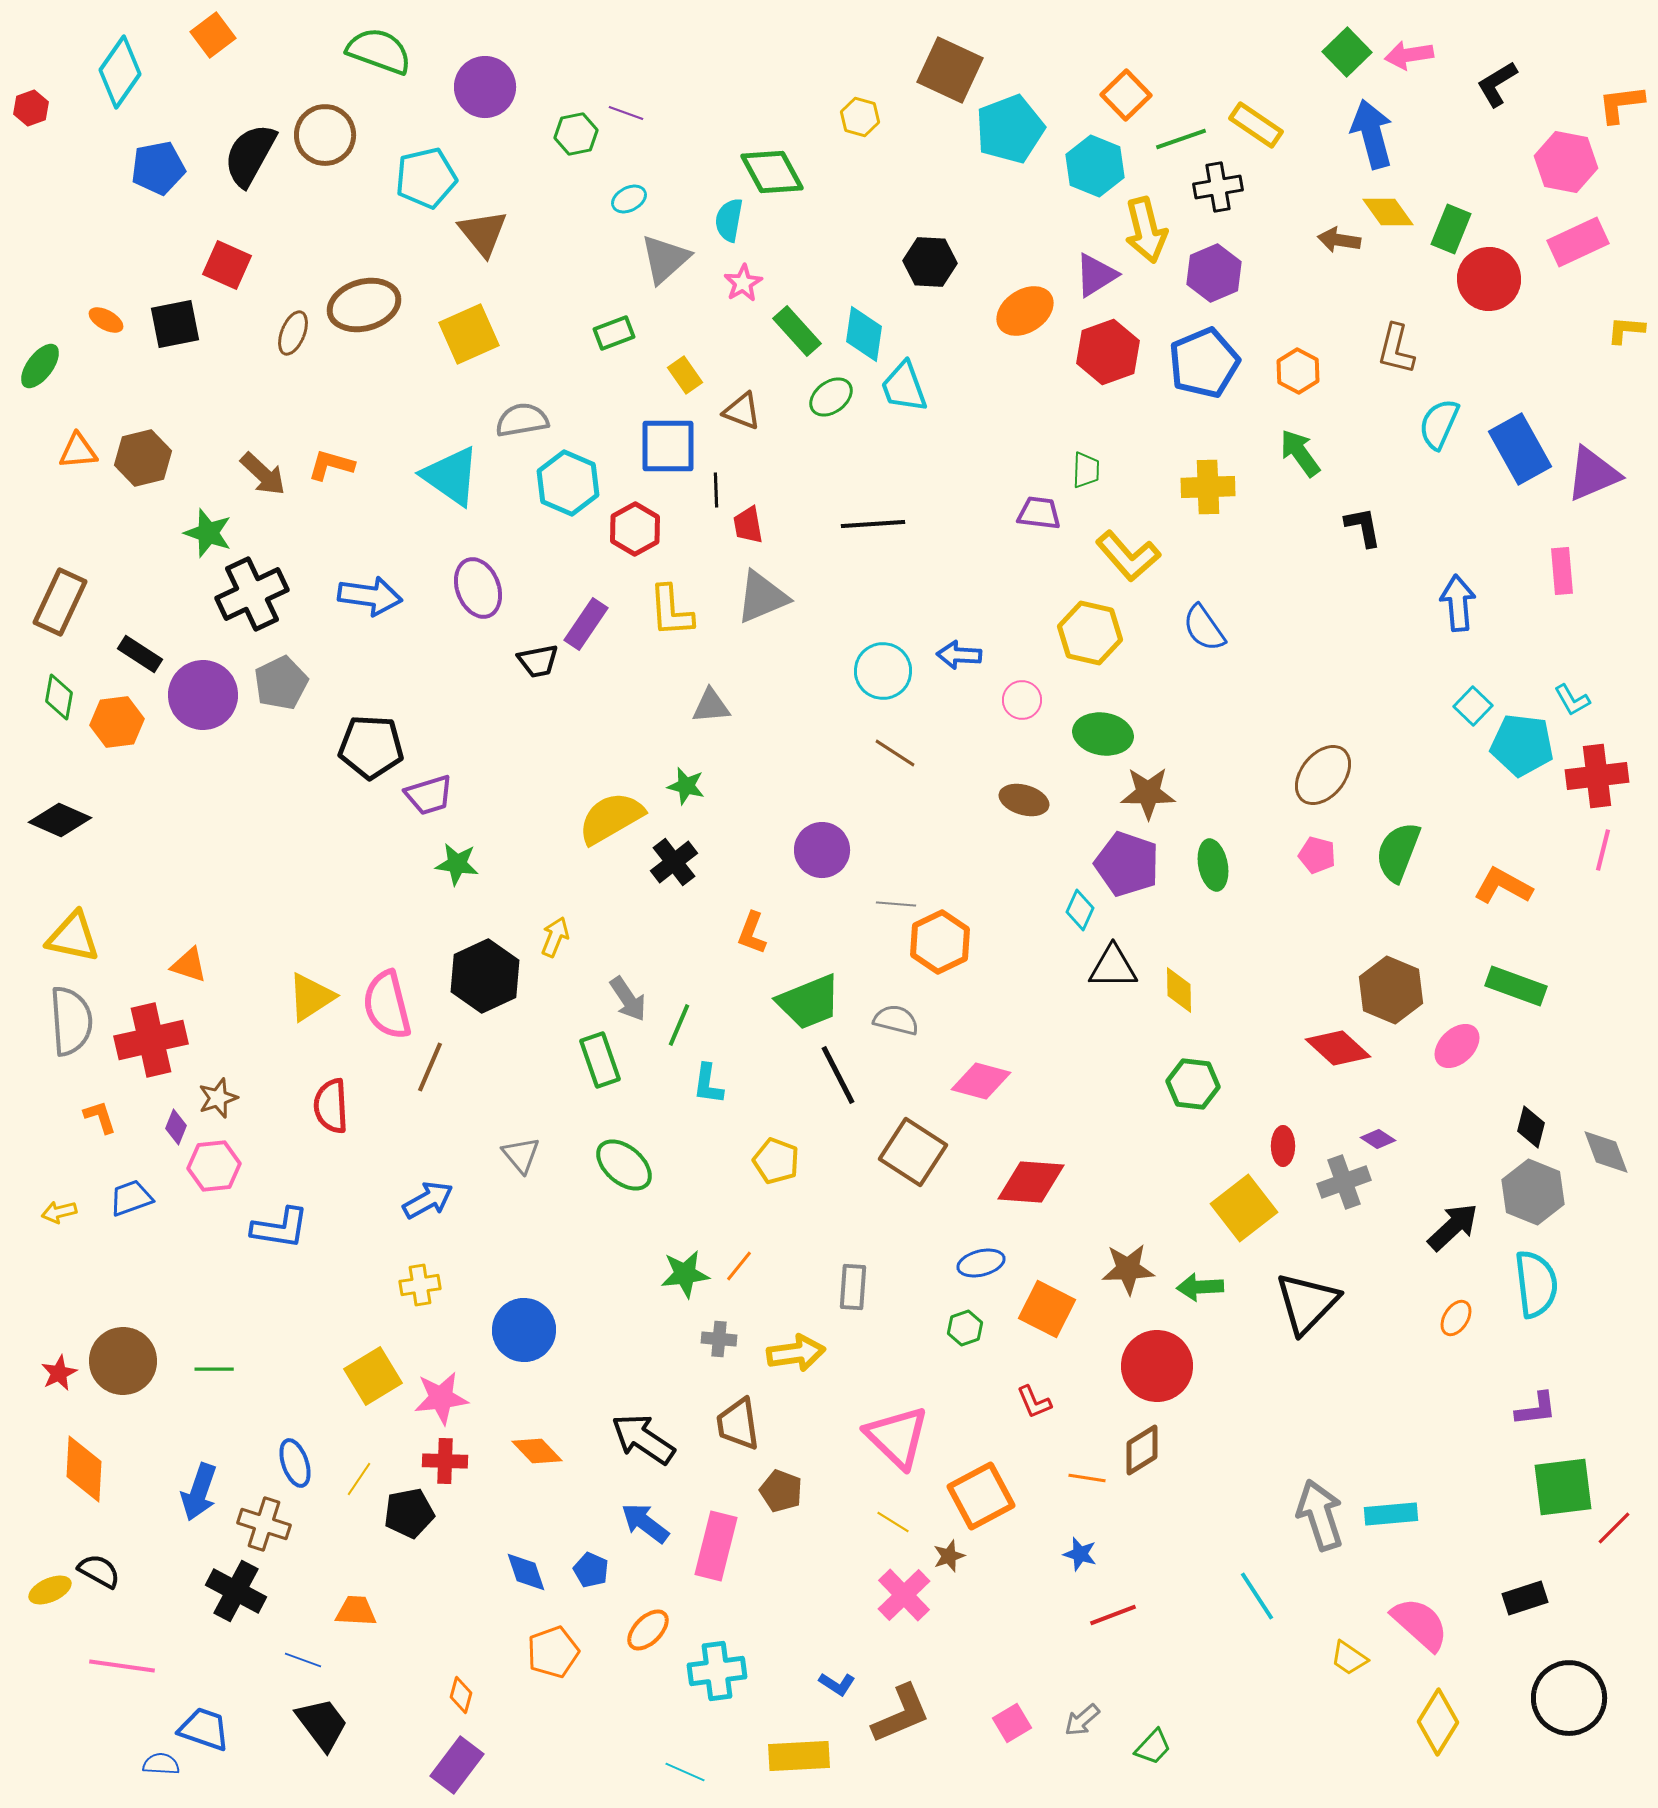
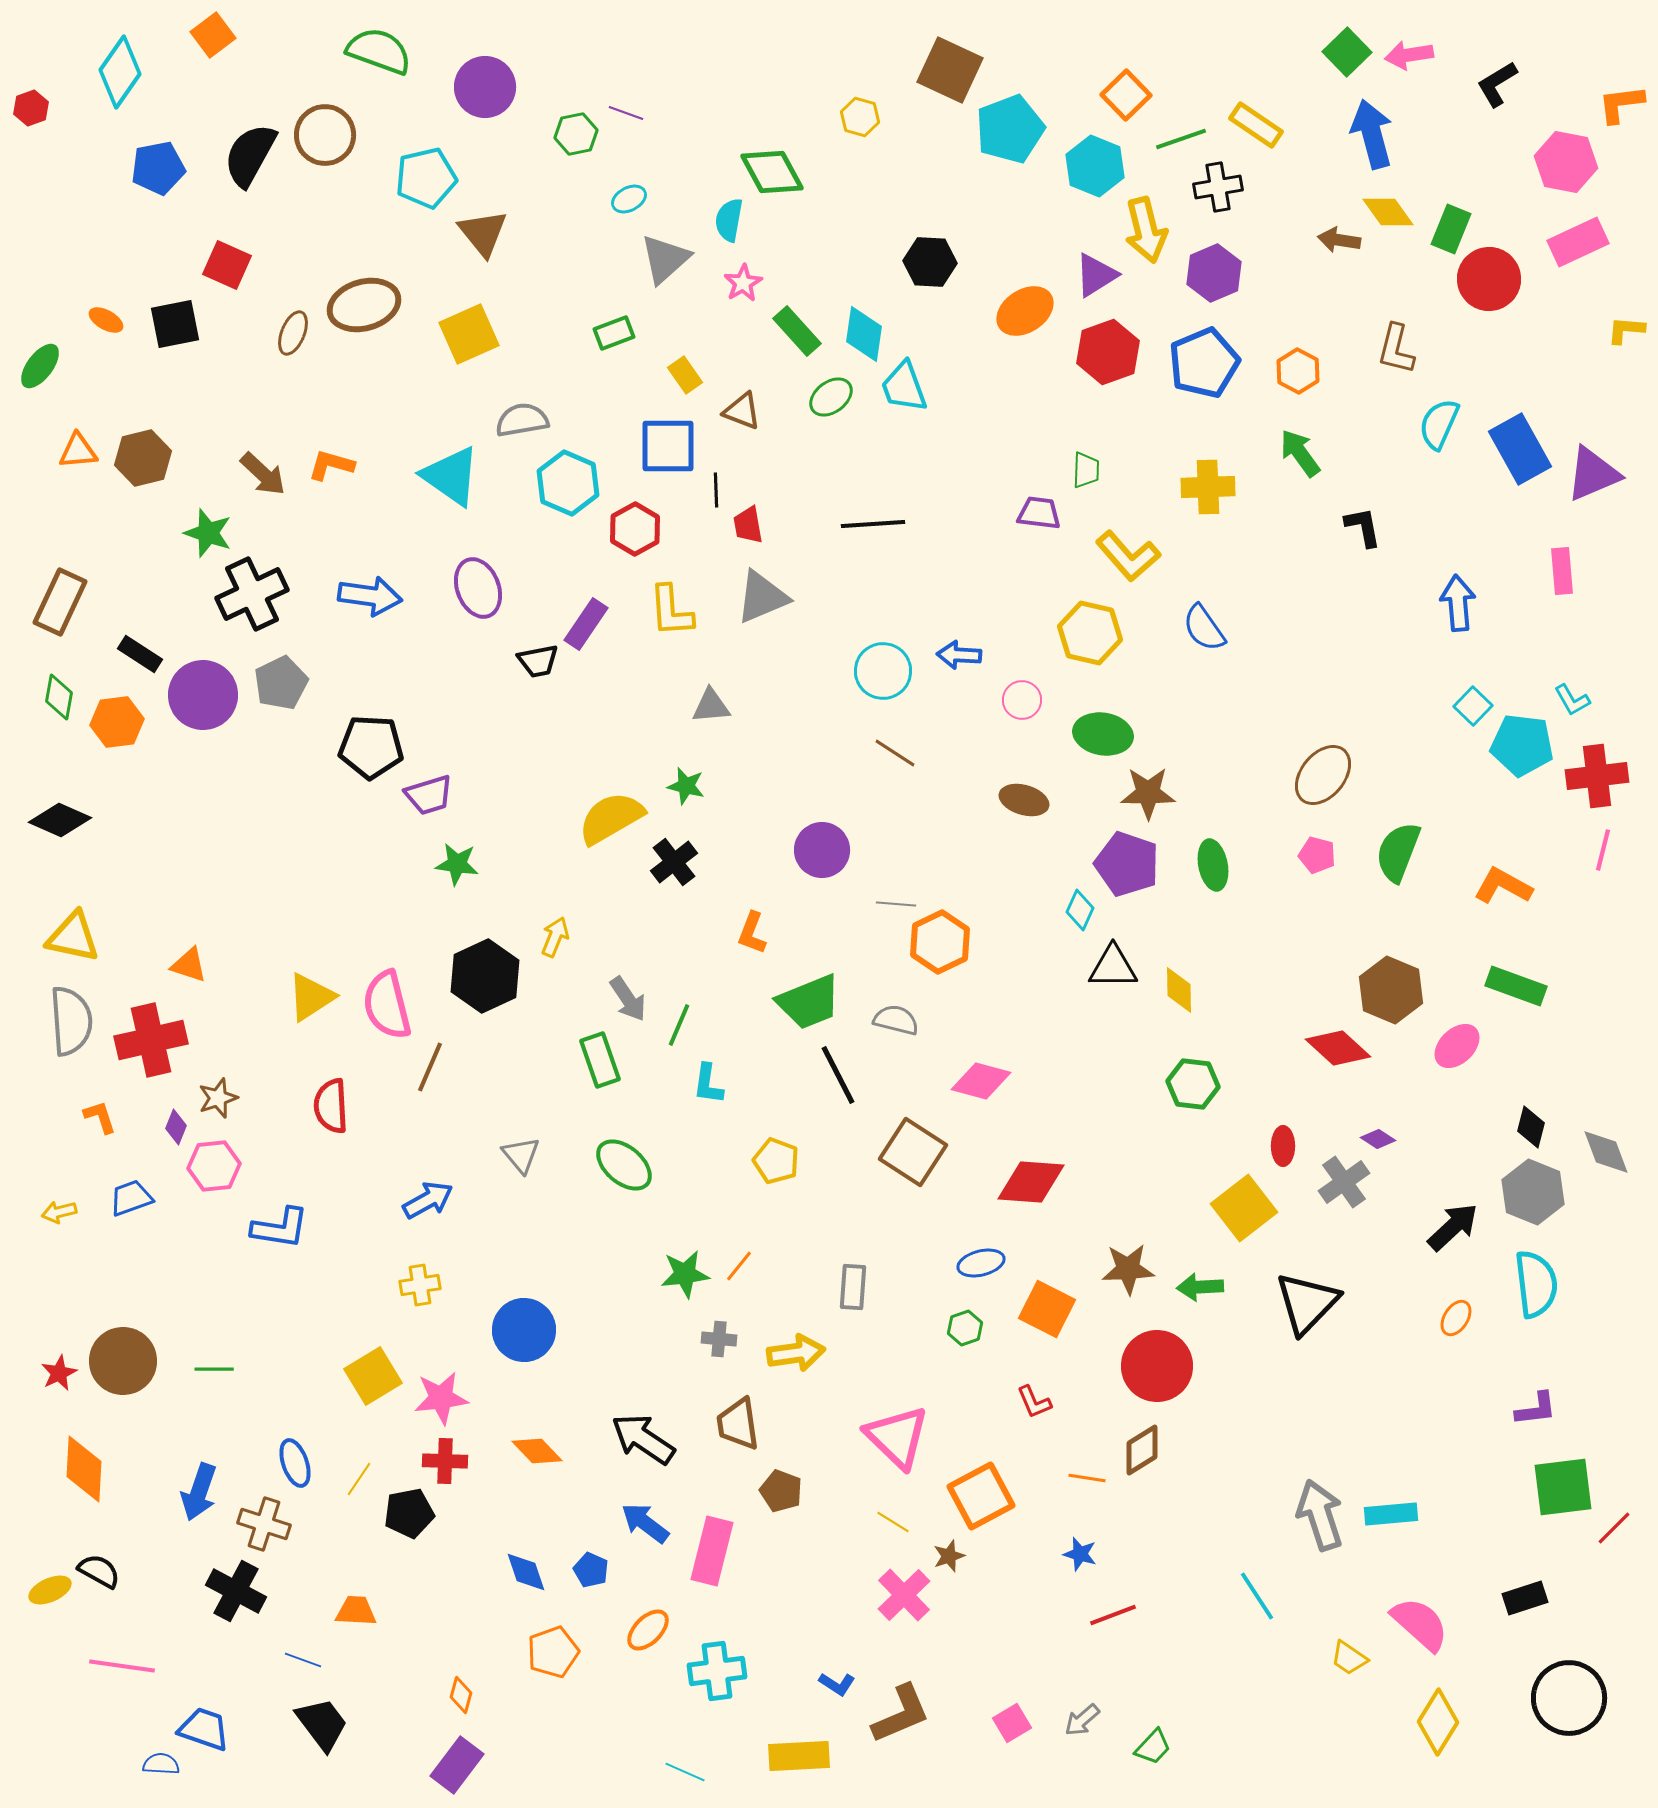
gray cross at (1344, 1182): rotated 15 degrees counterclockwise
pink rectangle at (716, 1546): moved 4 px left, 5 px down
